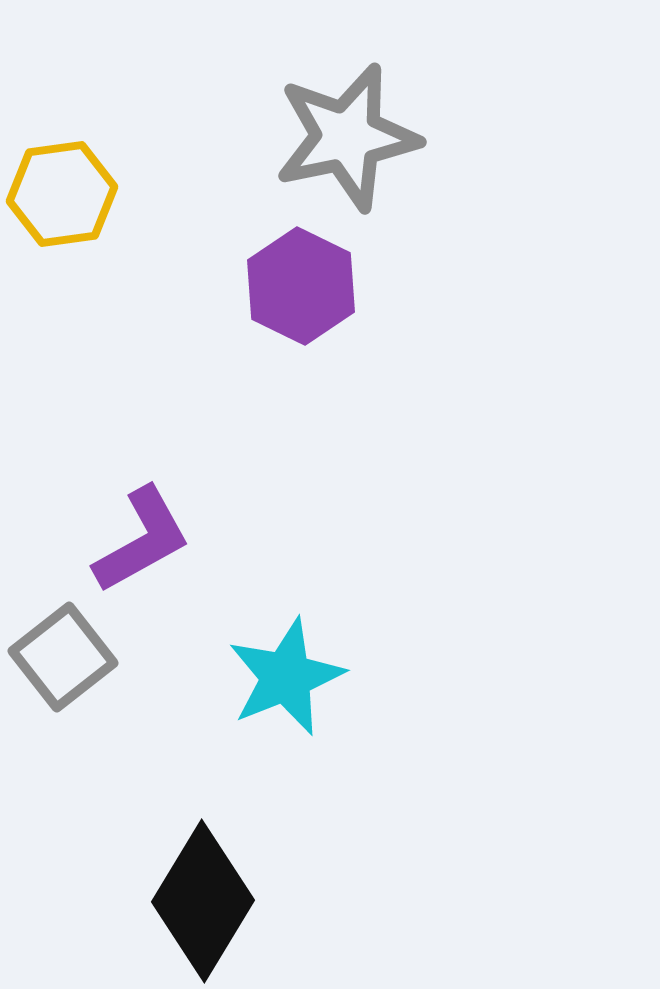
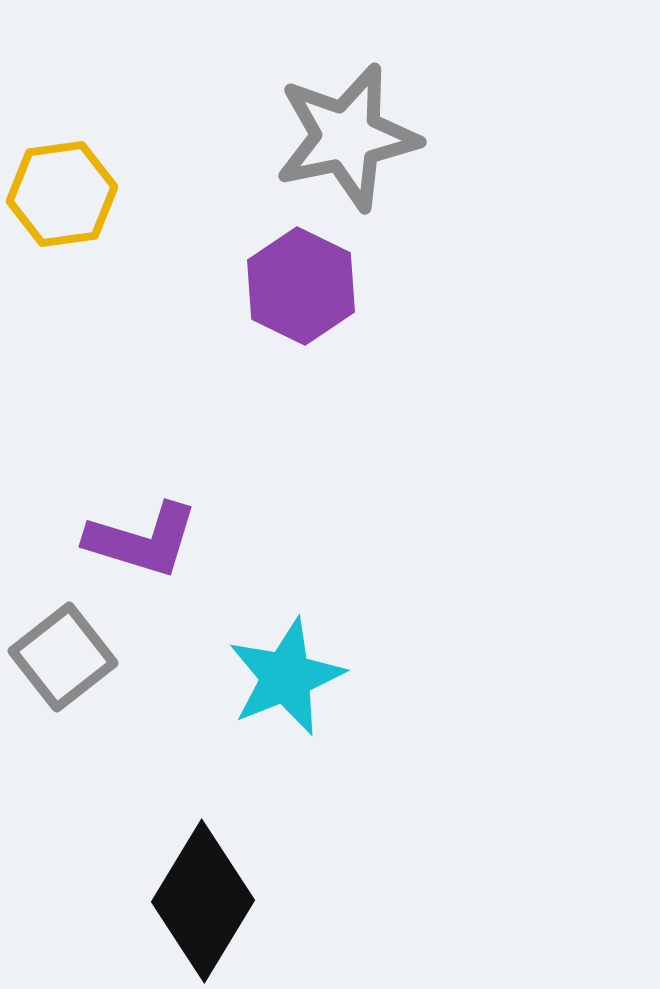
purple L-shape: rotated 46 degrees clockwise
